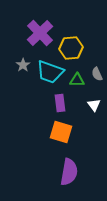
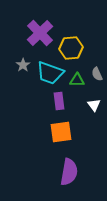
cyan trapezoid: moved 1 px down
purple rectangle: moved 1 px left, 2 px up
orange square: rotated 25 degrees counterclockwise
